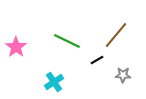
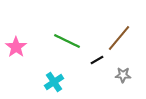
brown line: moved 3 px right, 3 px down
